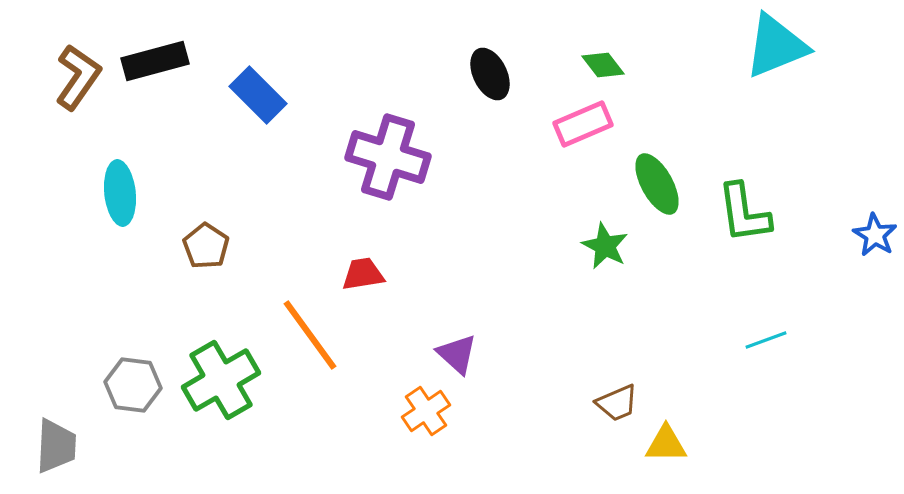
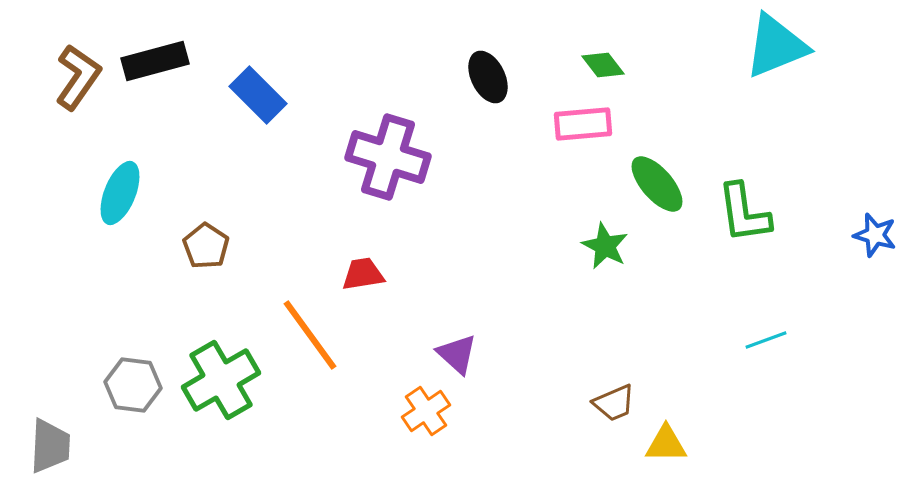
black ellipse: moved 2 px left, 3 px down
pink rectangle: rotated 18 degrees clockwise
green ellipse: rotated 12 degrees counterclockwise
cyan ellipse: rotated 28 degrees clockwise
blue star: rotated 15 degrees counterclockwise
brown trapezoid: moved 3 px left
gray trapezoid: moved 6 px left
